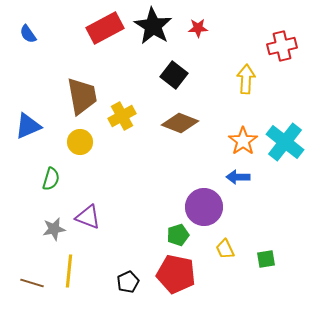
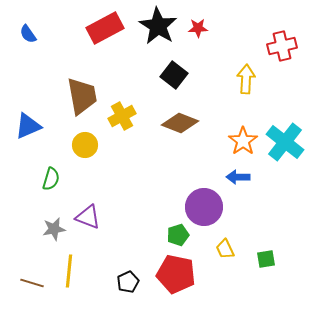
black star: moved 5 px right
yellow circle: moved 5 px right, 3 px down
